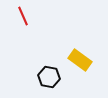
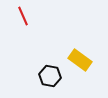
black hexagon: moved 1 px right, 1 px up
